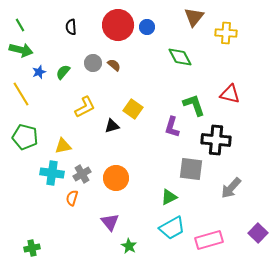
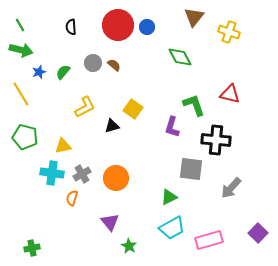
yellow cross: moved 3 px right, 1 px up; rotated 15 degrees clockwise
